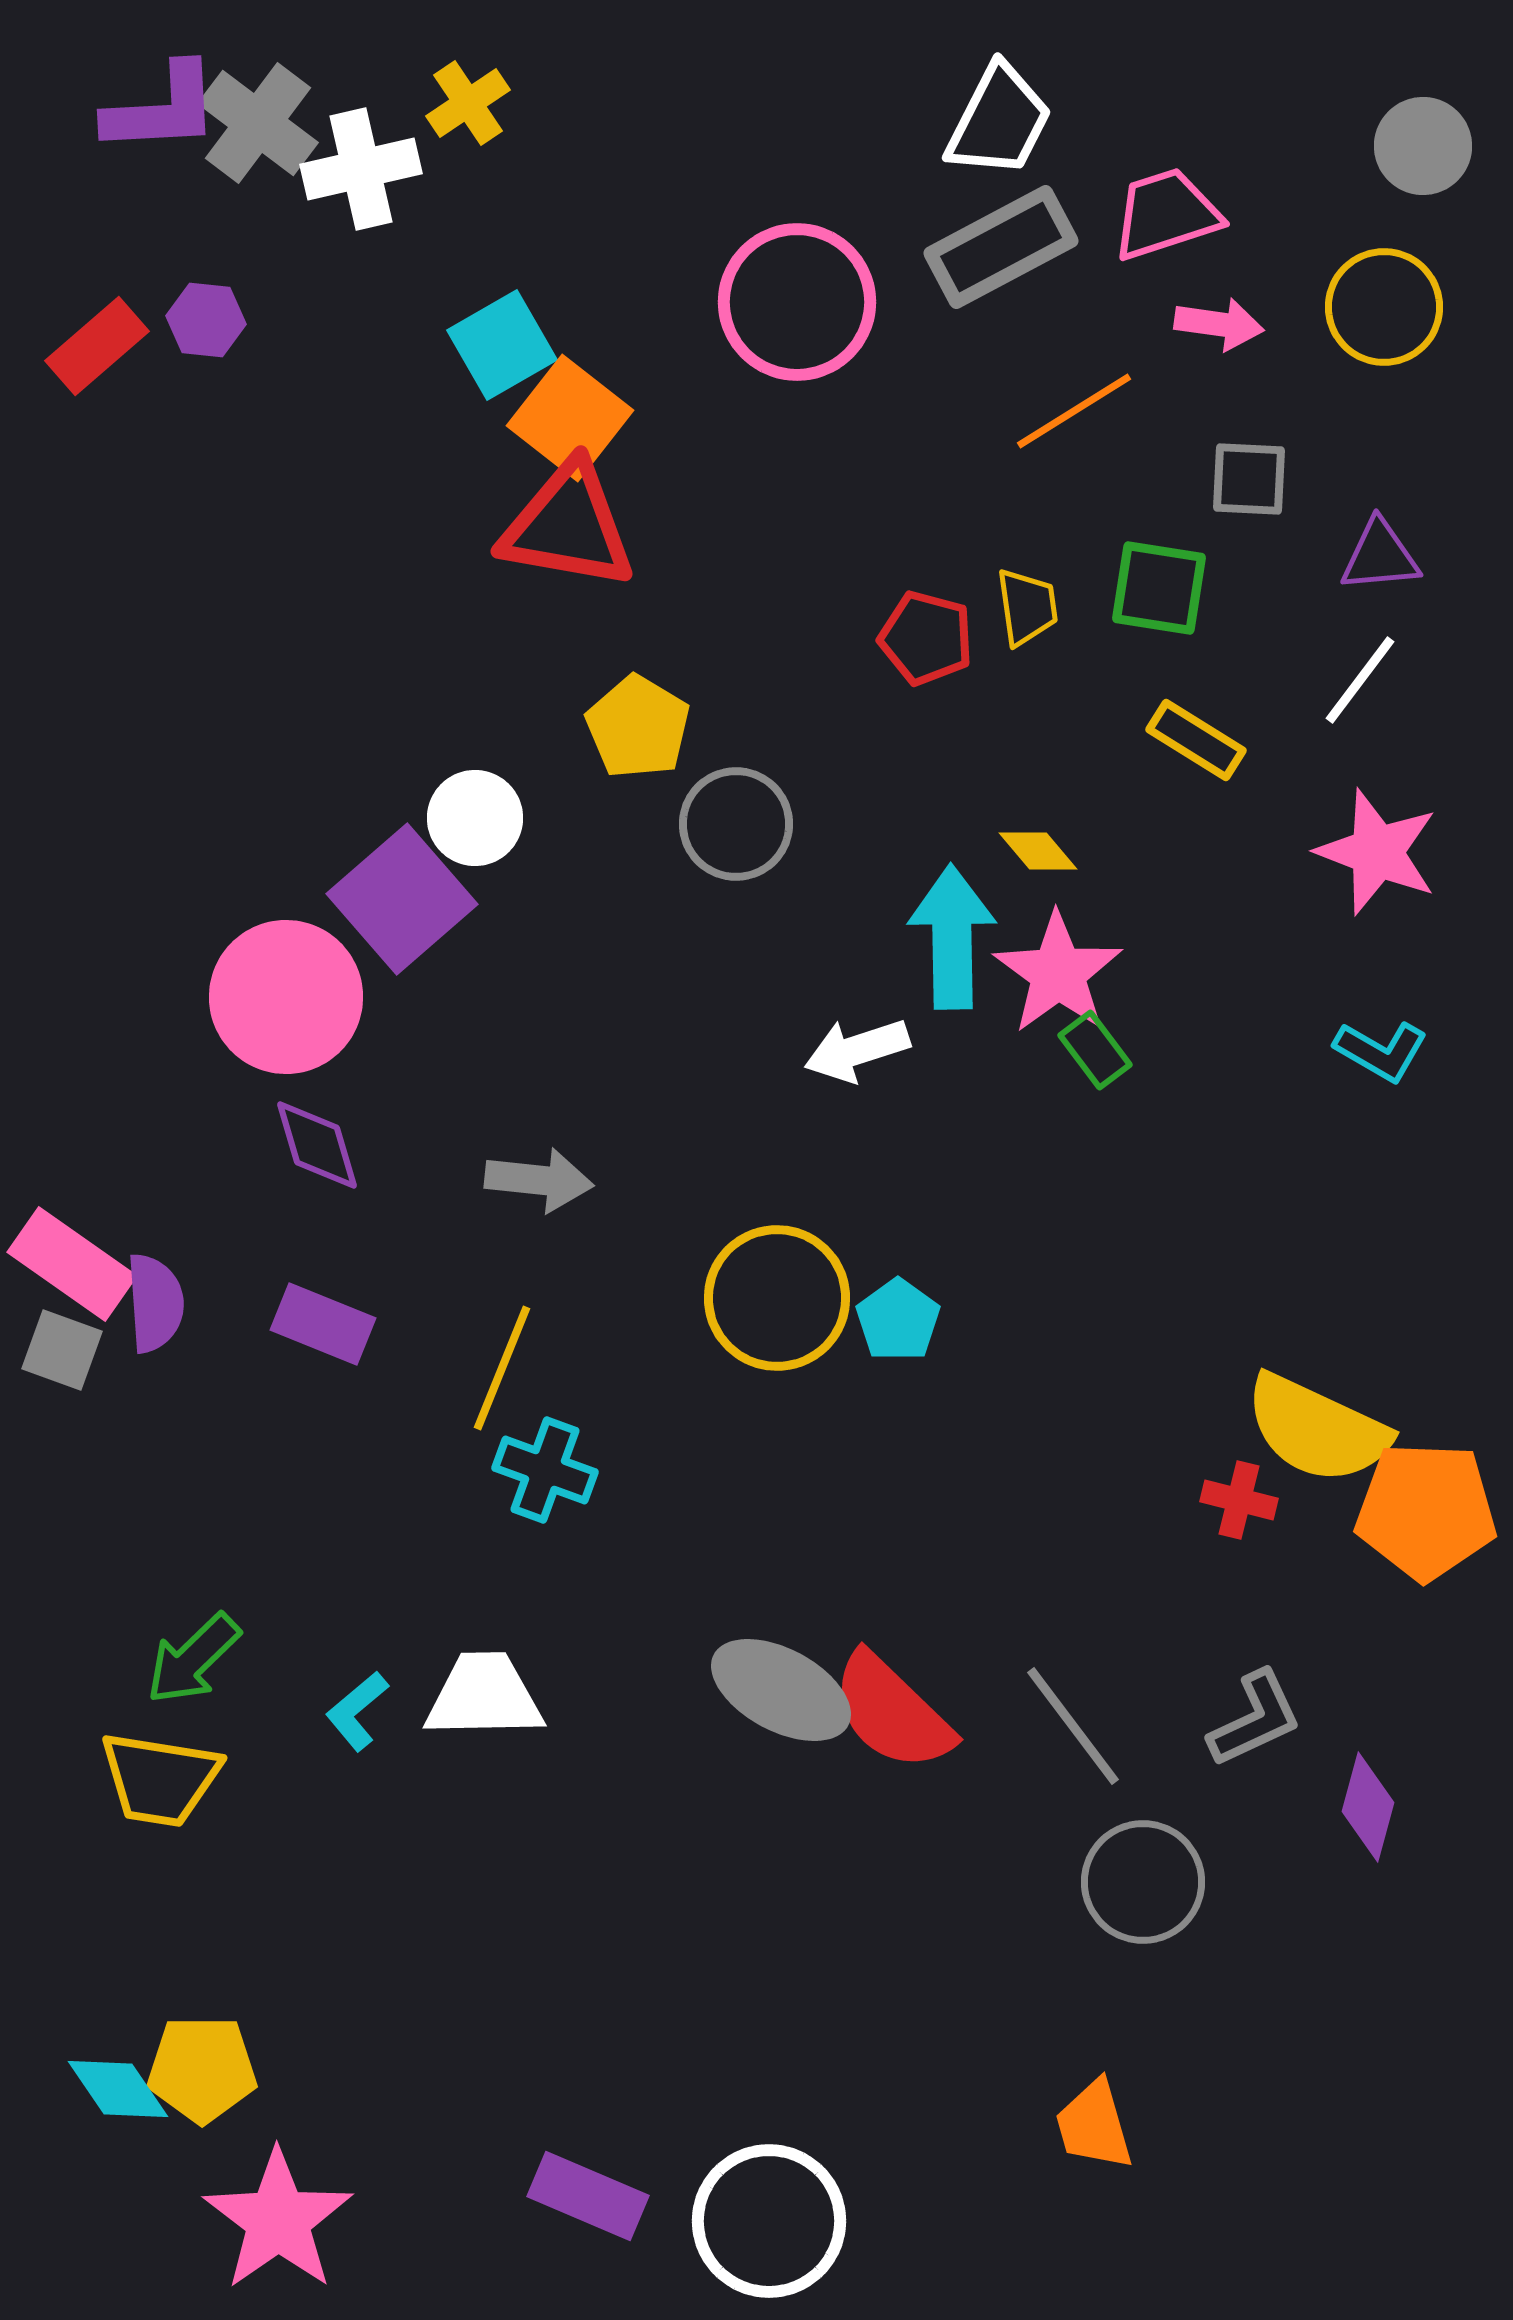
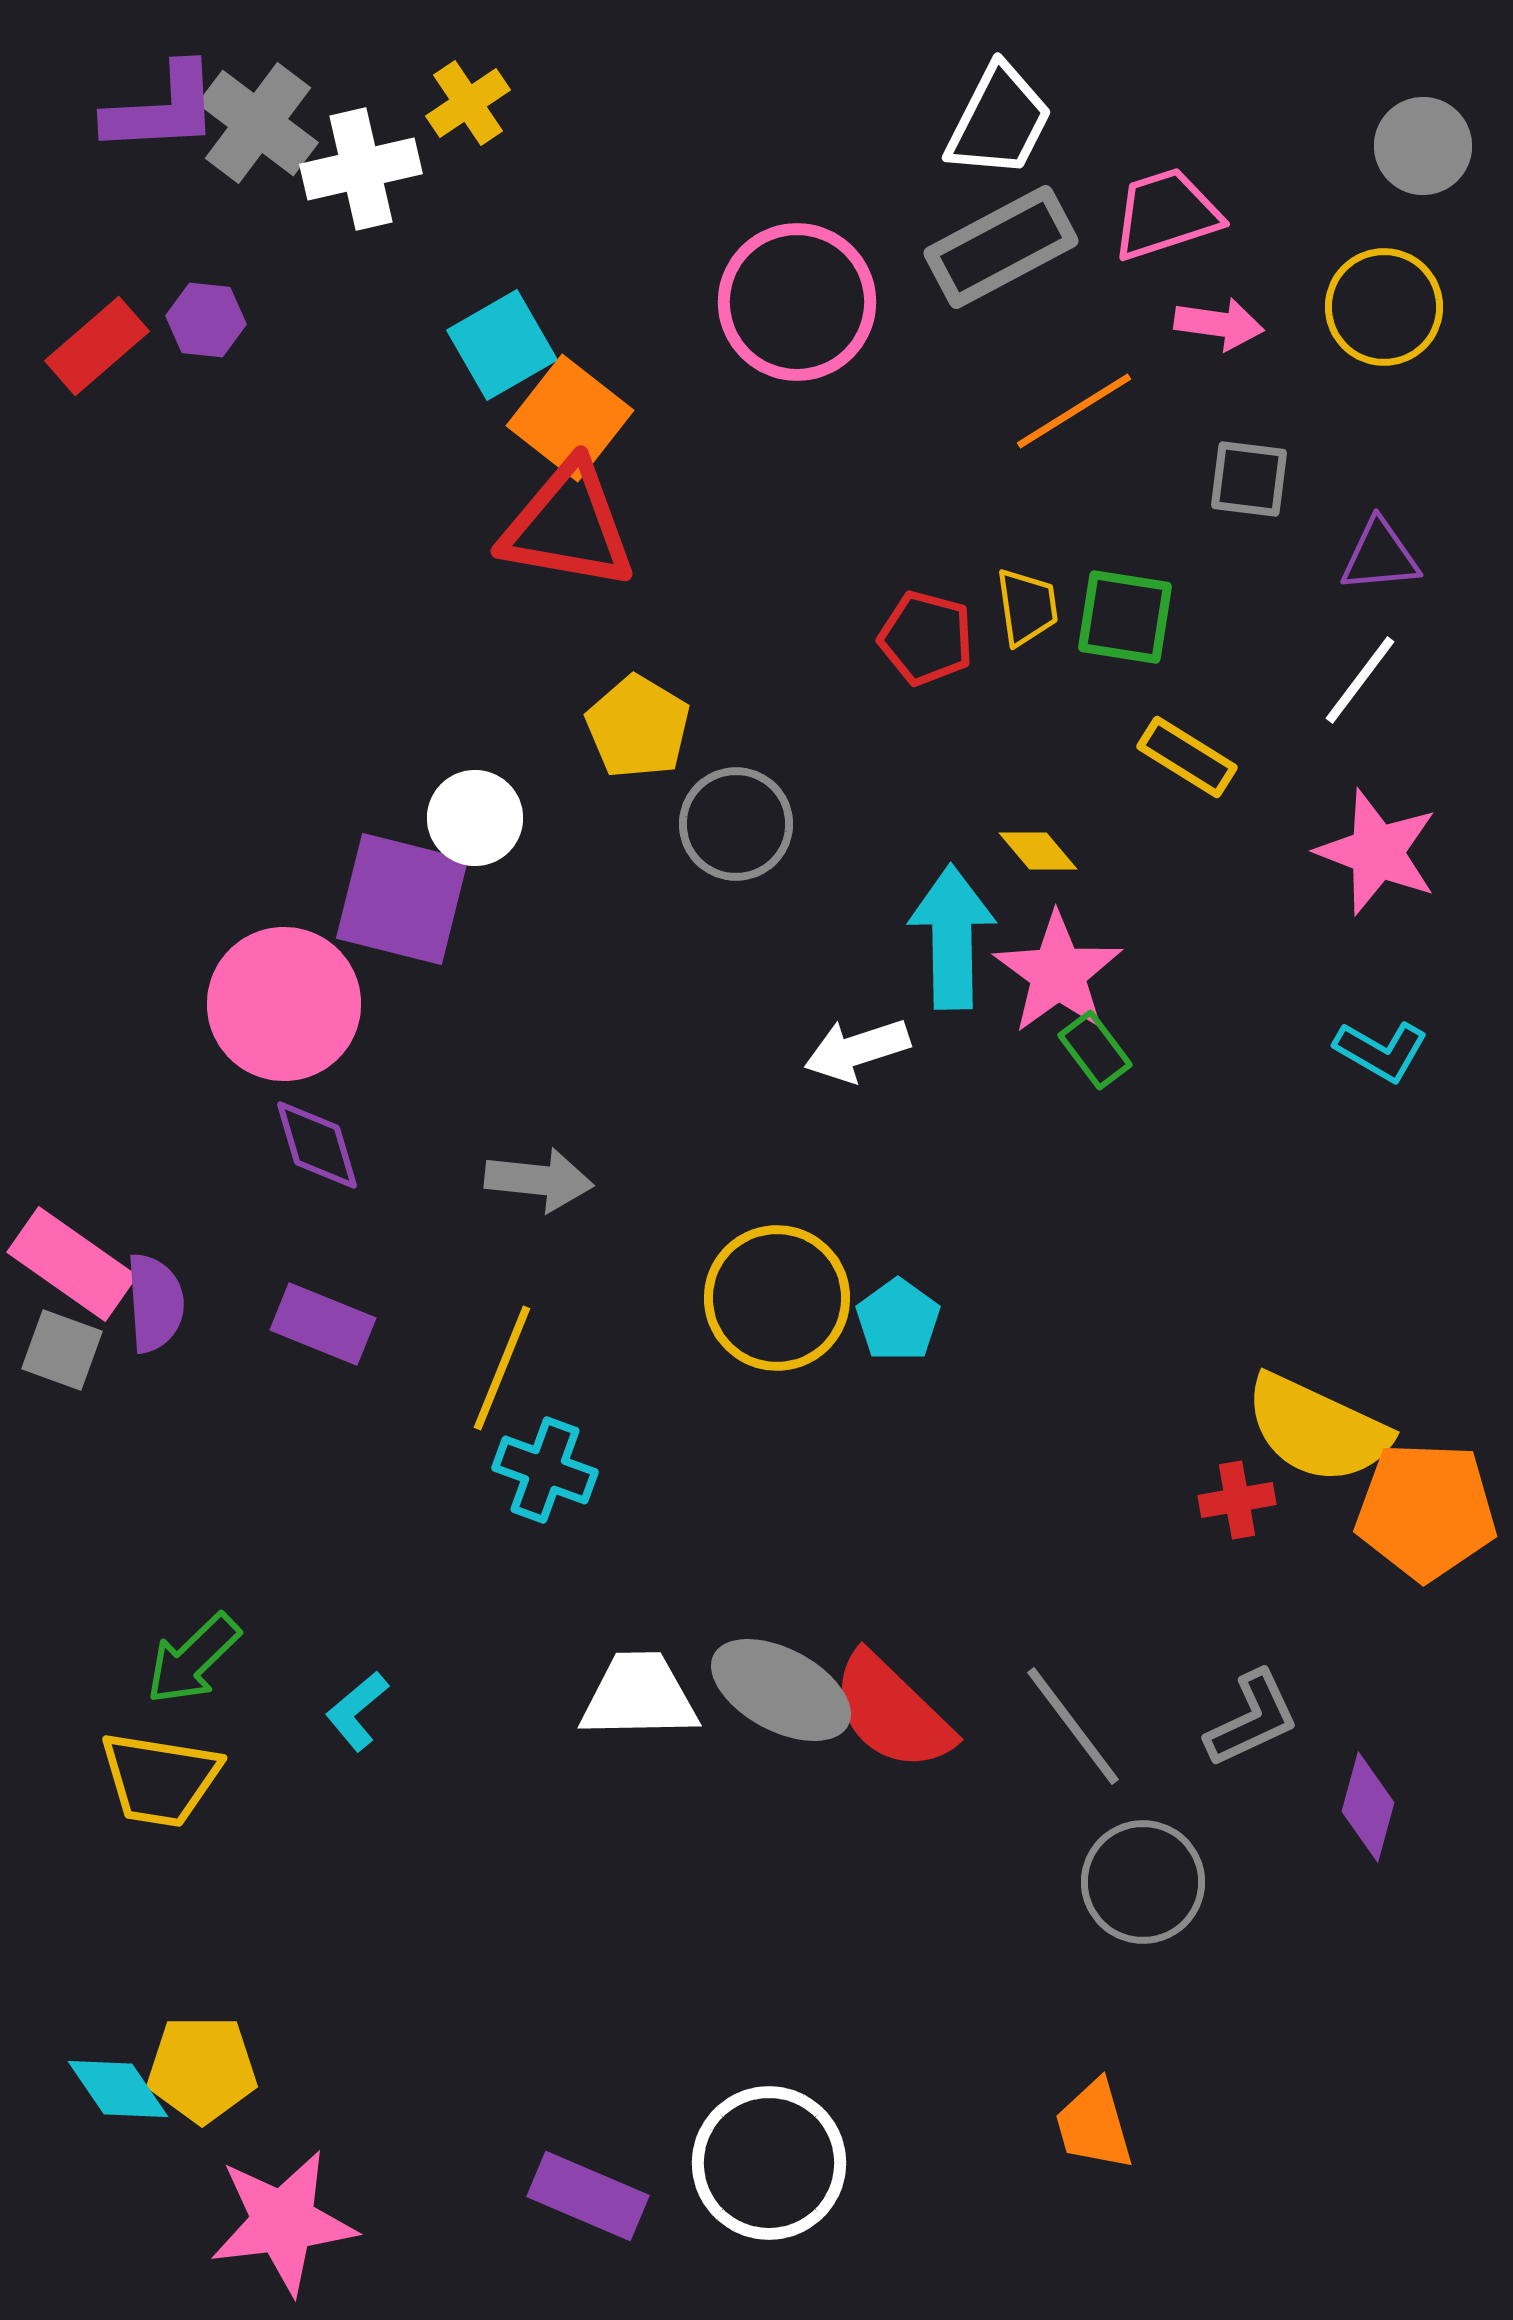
gray square at (1249, 479): rotated 4 degrees clockwise
green square at (1159, 588): moved 34 px left, 29 px down
yellow rectangle at (1196, 740): moved 9 px left, 17 px down
purple square at (402, 899): rotated 35 degrees counterclockwise
pink circle at (286, 997): moved 2 px left, 7 px down
red cross at (1239, 1500): moved 2 px left; rotated 24 degrees counterclockwise
white trapezoid at (484, 1696): moved 155 px right
gray L-shape at (1255, 1719): moved 3 px left
pink star at (278, 2220): moved 5 px right, 2 px down; rotated 28 degrees clockwise
white circle at (769, 2221): moved 58 px up
